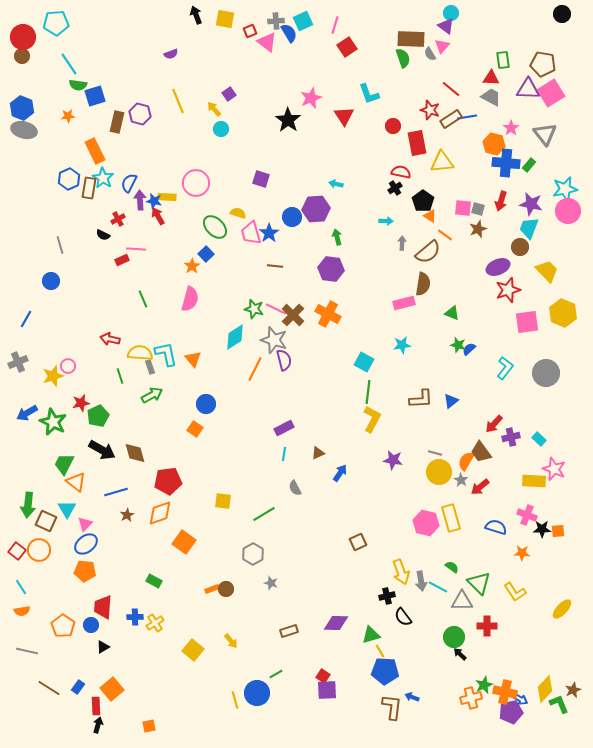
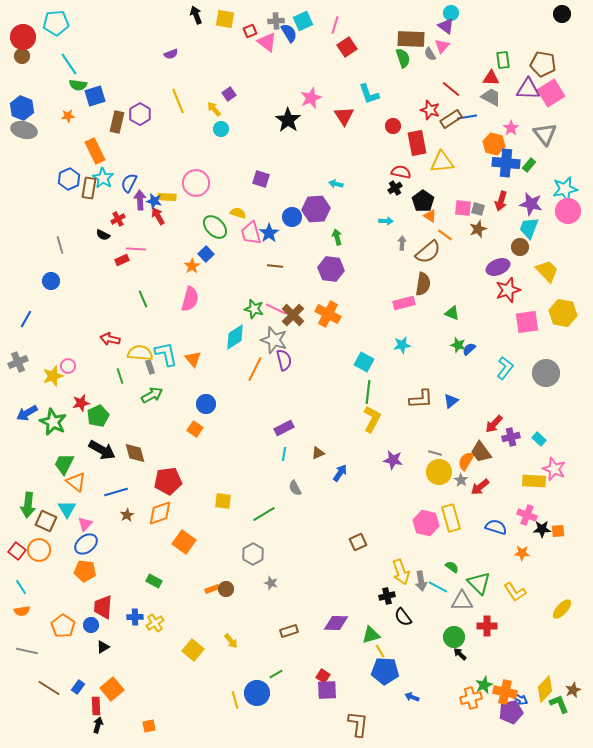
purple hexagon at (140, 114): rotated 15 degrees clockwise
yellow hexagon at (563, 313): rotated 12 degrees counterclockwise
brown L-shape at (392, 707): moved 34 px left, 17 px down
